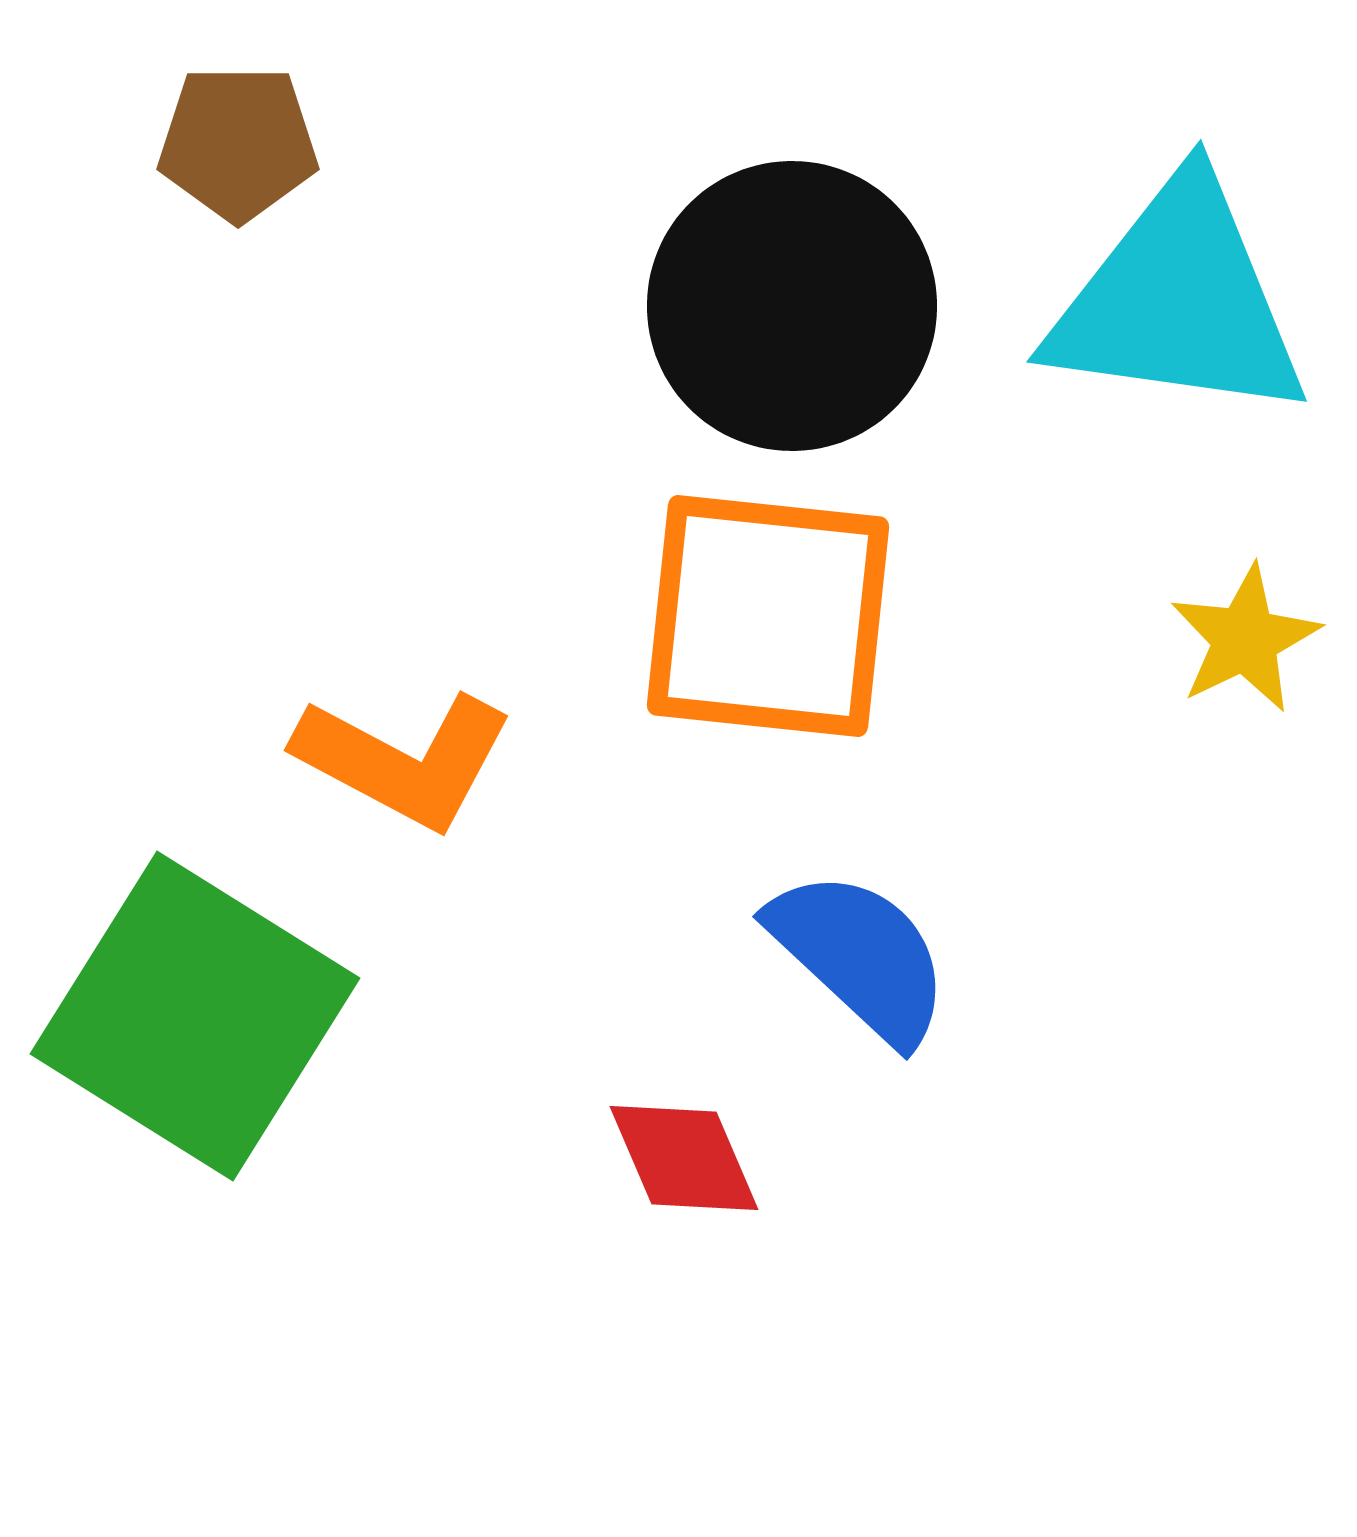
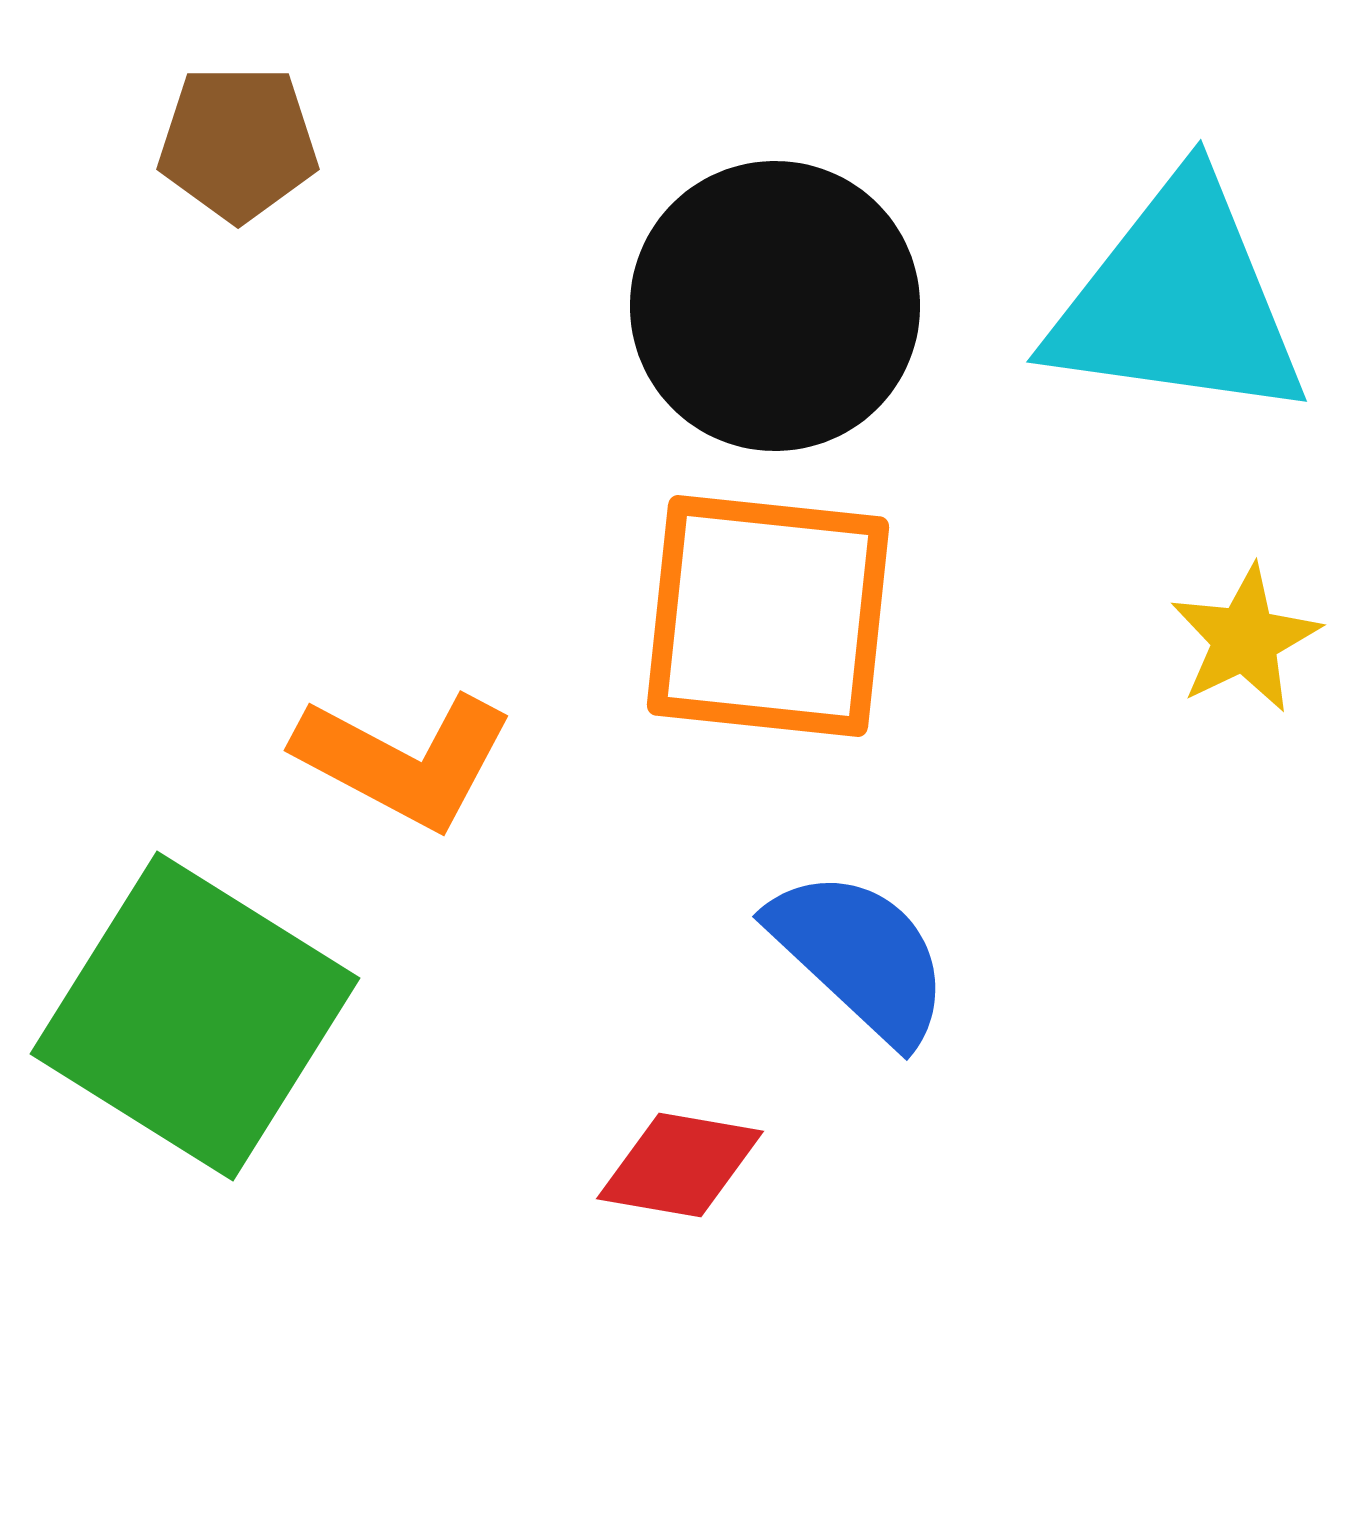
black circle: moved 17 px left
red diamond: moved 4 px left, 7 px down; rotated 57 degrees counterclockwise
